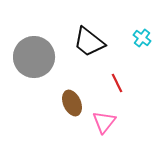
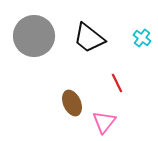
black trapezoid: moved 4 px up
gray circle: moved 21 px up
